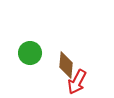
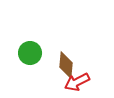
red arrow: rotated 35 degrees clockwise
